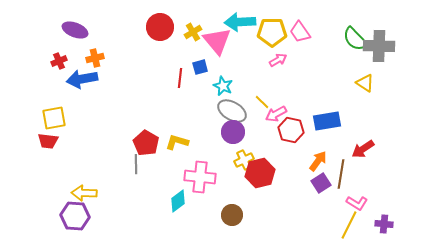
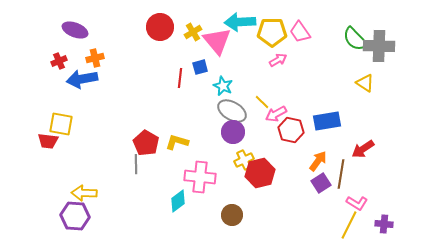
yellow square at (54, 118): moved 7 px right, 6 px down; rotated 20 degrees clockwise
